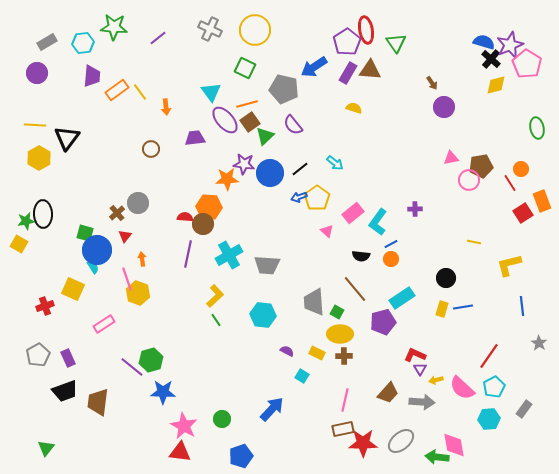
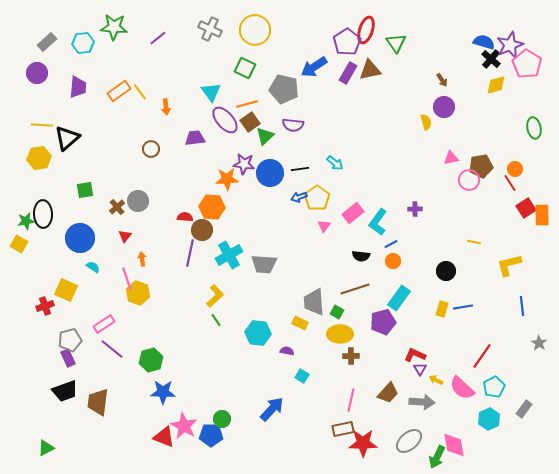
red ellipse at (366, 30): rotated 28 degrees clockwise
gray rectangle at (47, 42): rotated 12 degrees counterclockwise
brown triangle at (370, 70): rotated 15 degrees counterclockwise
purple trapezoid at (92, 76): moved 14 px left, 11 px down
brown arrow at (432, 83): moved 10 px right, 3 px up
orange rectangle at (117, 90): moved 2 px right, 1 px down
yellow semicircle at (354, 108): moved 72 px right, 14 px down; rotated 56 degrees clockwise
yellow line at (35, 125): moved 7 px right
purple semicircle at (293, 125): rotated 45 degrees counterclockwise
green ellipse at (537, 128): moved 3 px left
black triangle at (67, 138): rotated 12 degrees clockwise
yellow hexagon at (39, 158): rotated 20 degrees clockwise
black line at (300, 169): rotated 30 degrees clockwise
orange circle at (521, 169): moved 6 px left
orange rectangle at (542, 201): moved 14 px down; rotated 20 degrees clockwise
gray circle at (138, 203): moved 2 px up
orange hexagon at (209, 207): moved 3 px right
brown cross at (117, 213): moved 6 px up
red square at (523, 213): moved 3 px right, 5 px up
brown circle at (203, 224): moved 1 px left, 6 px down
pink triangle at (327, 231): moved 3 px left, 5 px up; rotated 24 degrees clockwise
green square at (85, 233): moved 43 px up; rotated 24 degrees counterclockwise
blue circle at (97, 250): moved 17 px left, 12 px up
purple line at (188, 254): moved 2 px right, 1 px up
orange circle at (391, 259): moved 2 px right, 2 px down
gray trapezoid at (267, 265): moved 3 px left, 1 px up
cyan semicircle at (93, 267): rotated 24 degrees counterclockwise
black circle at (446, 278): moved 7 px up
yellow square at (73, 289): moved 7 px left, 1 px down
brown line at (355, 289): rotated 68 degrees counterclockwise
cyan rectangle at (402, 298): moved 3 px left; rotated 20 degrees counterclockwise
cyan hexagon at (263, 315): moved 5 px left, 18 px down
purple semicircle at (287, 351): rotated 16 degrees counterclockwise
yellow rectangle at (317, 353): moved 17 px left, 30 px up
gray pentagon at (38, 355): moved 32 px right, 15 px up; rotated 15 degrees clockwise
brown cross at (344, 356): moved 7 px right
red line at (489, 356): moved 7 px left
purple line at (132, 367): moved 20 px left, 18 px up
yellow arrow at (436, 380): rotated 40 degrees clockwise
pink line at (345, 400): moved 6 px right
cyan hexagon at (489, 419): rotated 20 degrees counterclockwise
gray ellipse at (401, 441): moved 8 px right
green triangle at (46, 448): rotated 24 degrees clockwise
red triangle at (180, 452): moved 16 px left, 15 px up; rotated 15 degrees clockwise
blue pentagon at (241, 456): moved 30 px left, 21 px up; rotated 20 degrees clockwise
green arrow at (437, 457): rotated 70 degrees counterclockwise
